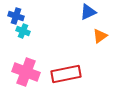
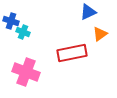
blue cross: moved 5 px left, 5 px down
cyan cross: moved 1 px down
orange triangle: moved 2 px up
red rectangle: moved 6 px right, 21 px up
